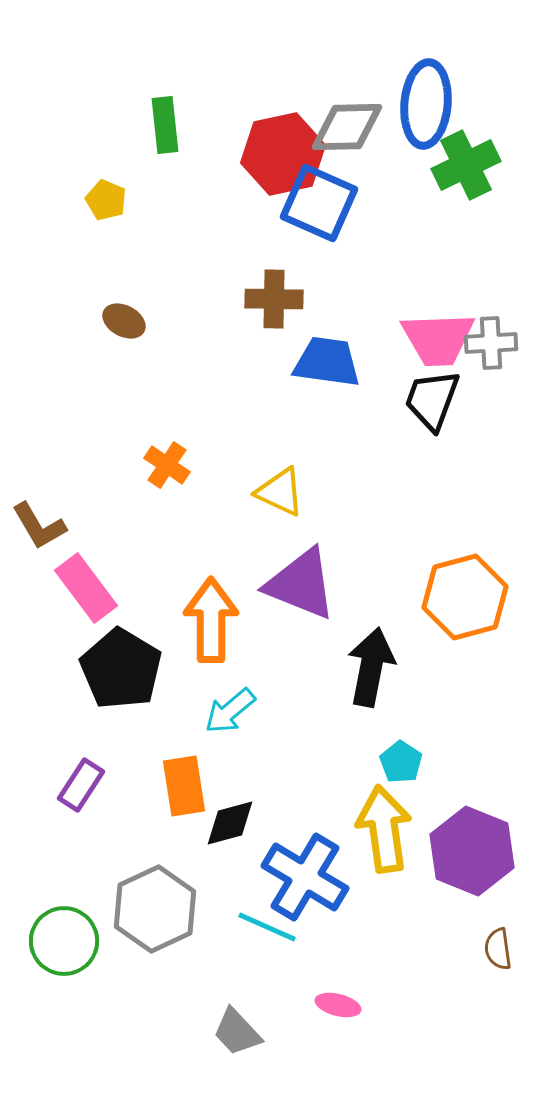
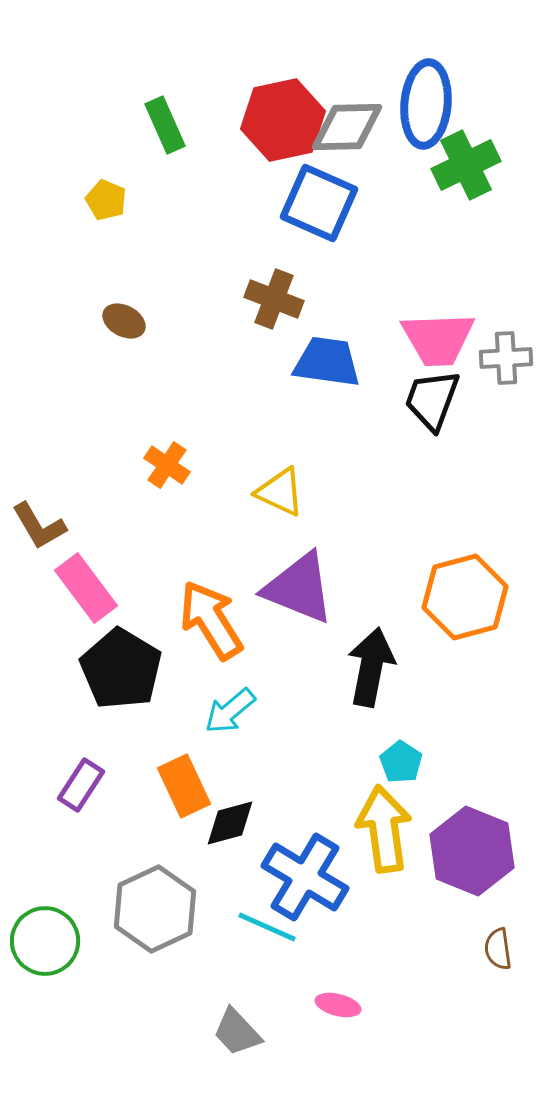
green rectangle: rotated 18 degrees counterclockwise
red hexagon: moved 34 px up
brown cross: rotated 20 degrees clockwise
gray cross: moved 15 px right, 15 px down
purple triangle: moved 2 px left, 4 px down
orange arrow: rotated 32 degrees counterclockwise
orange rectangle: rotated 16 degrees counterclockwise
green circle: moved 19 px left
